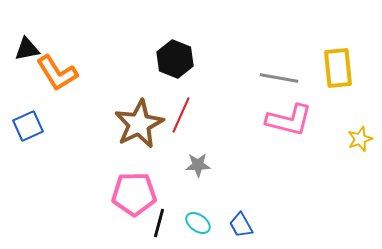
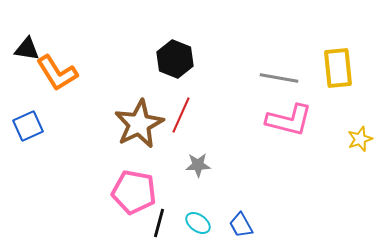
black triangle: rotated 20 degrees clockwise
pink pentagon: moved 2 px up; rotated 12 degrees clockwise
